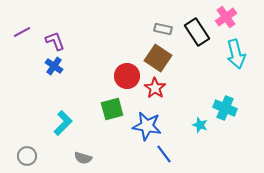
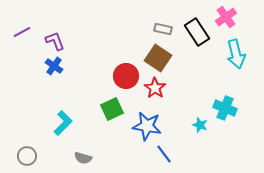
red circle: moved 1 px left
green square: rotated 10 degrees counterclockwise
